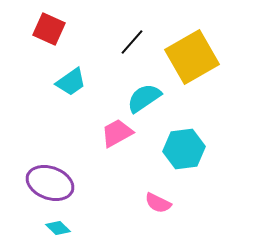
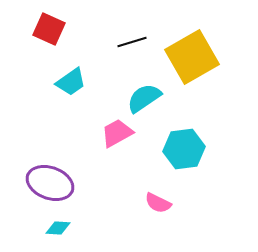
black line: rotated 32 degrees clockwise
cyan diamond: rotated 40 degrees counterclockwise
